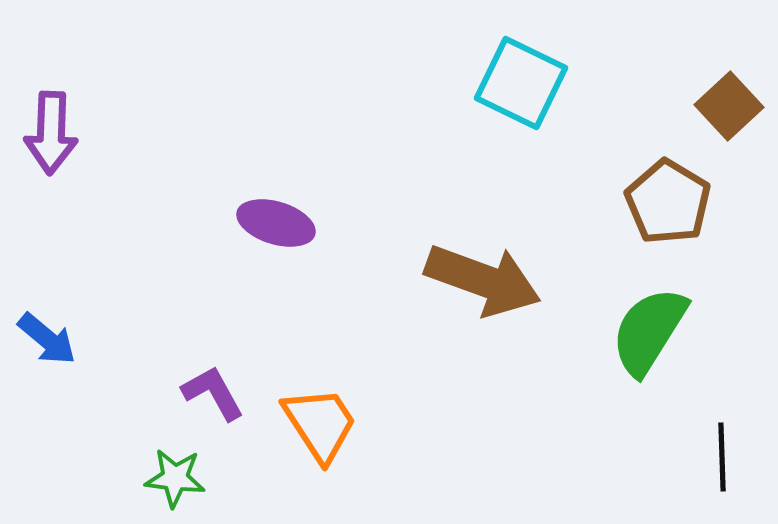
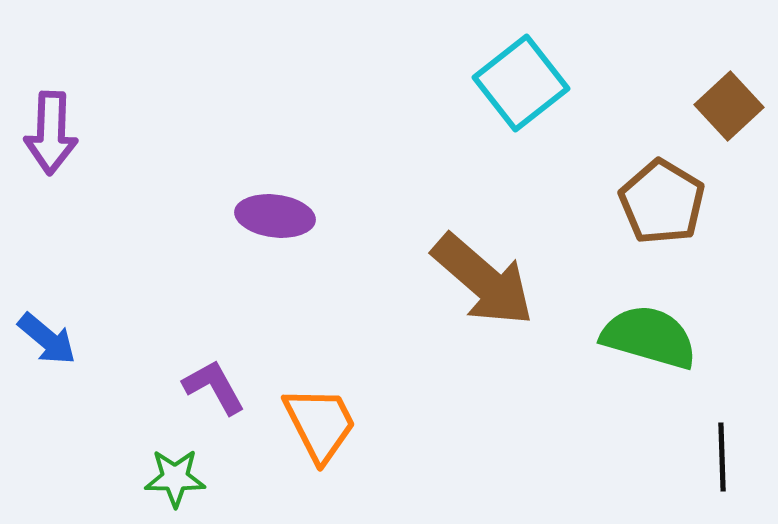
cyan square: rotated 26 degrees clockwise
brown pentagon: moved 6 px left
purple ellipse: moved 1 px left, 7 px up; rotated 10 degrees counterclockwise
brown arrow: rotated 21 degrees clockwise
green semicircle: moved 6 px down; rotated 74 degrees clockwise
purple L-shape: moved 1 px right, 6 px up
orange trapezoid: rotated 6 degrees clockwise
green star: rotated 6 degrees counterclockwise
